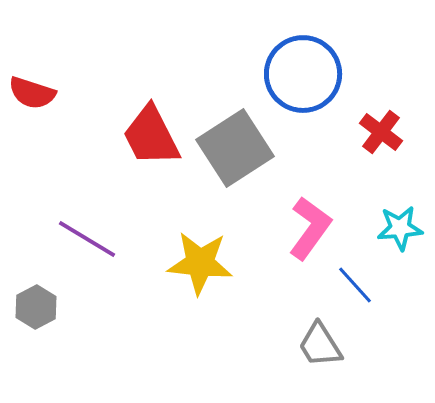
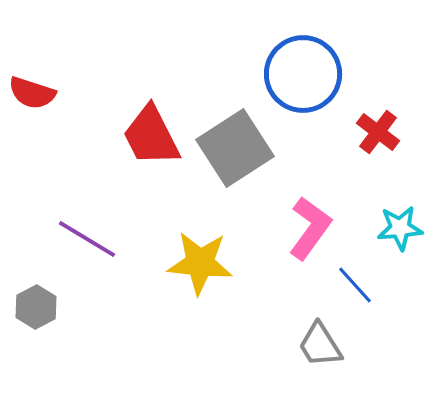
red cross: moved 3 px left
